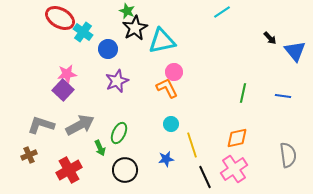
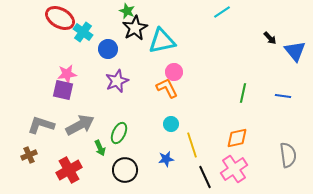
purple square: rotated 30 degrees counterclockwise
